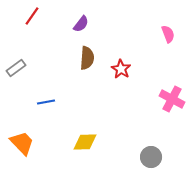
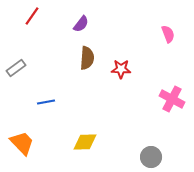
red star: rotated 30 degrees counterclockwise
